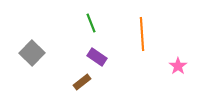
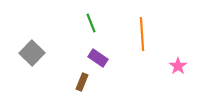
purple rectangle: moved 1 px right, 1 px down
brown rectangle: rotated 30 degrees counterclockwise
